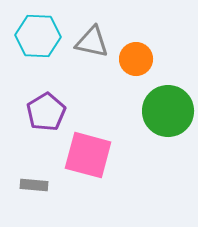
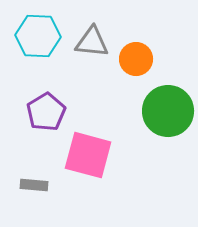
gray triangle: rotated 6 degrees counterclockwise
